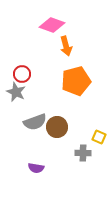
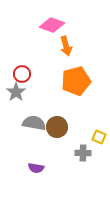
gray star: rotated 12 degrees clockwise
gray semicircle: moved 1 px left, 1 px down; rotated 150 degrees counterclockwise
